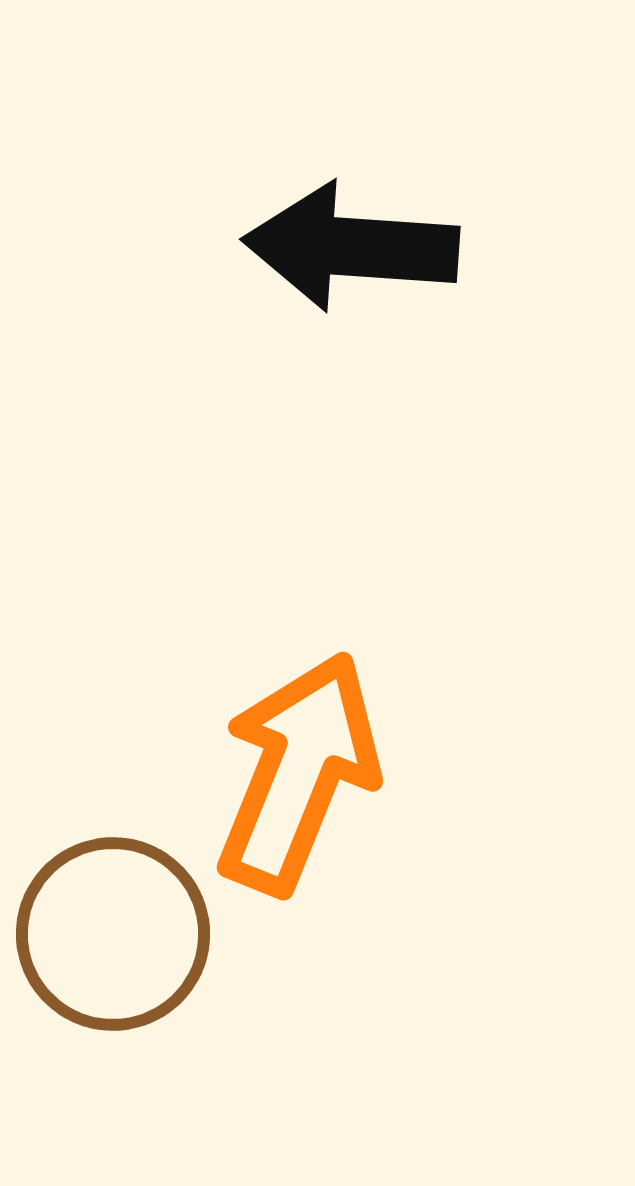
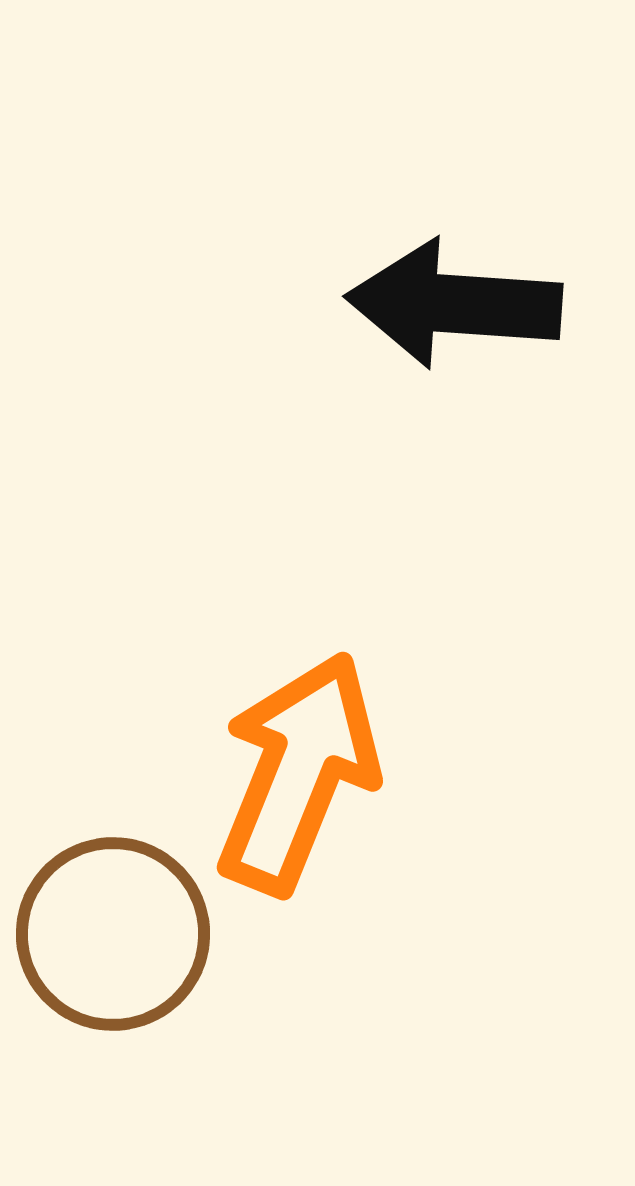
black arrow: moved 103 px right, 57 px down
